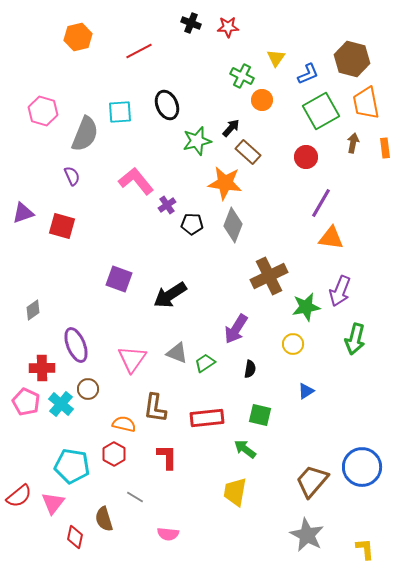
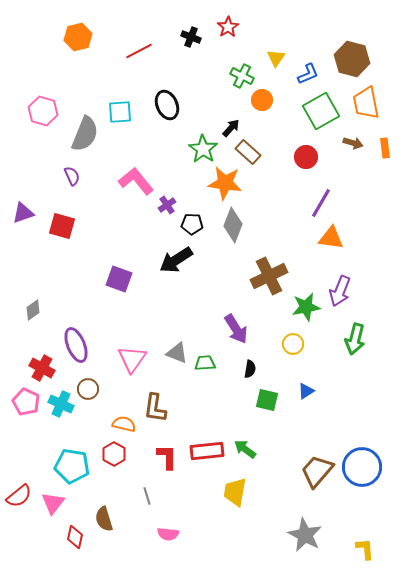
black cross at (191, 23): moved 14 px down
red star at (228, 27): rotated 30 degrees counterclockwise
green star at (197, 141): moved 6 px right, 8 px down; rotated 24 degrees counterclockwise
brown arrow at (353, 143): rotated 96 degrees clockwise
black arrow at (170, 295): moved 6 px right, 35 px up
purple arrow at (236, 329): rotated 64 degrees counterclockwise
green trapezoid at (205, 363): rotated 30 degrees clockwise
red cross at (42, 368): rotated 30 degrees clockwise
cyan cross at (61, 404): rotated 15 degrees counterclockwise
green square at (260, 415): moved 7 px right, 15 px up
red rectangle at (207, 418): moved 33 px down
brown trapezoid at (312, 481): moved 5 px right, 10 px up
gray line at (135, 497): moved 12 px right, 1 px up; rotated 42 degrees clockwise
gray star at (307, 535): moved 2 px left
